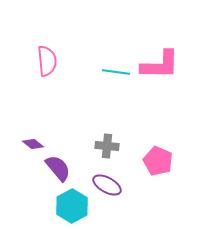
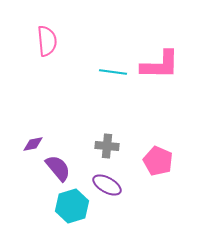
pink semicircle: moved 20 px up
cyan line: moved 3 px left
purple diamond: rotated 50 degrees counterclockwise
cyan hexagon: rotated 12 degrees clockwise
